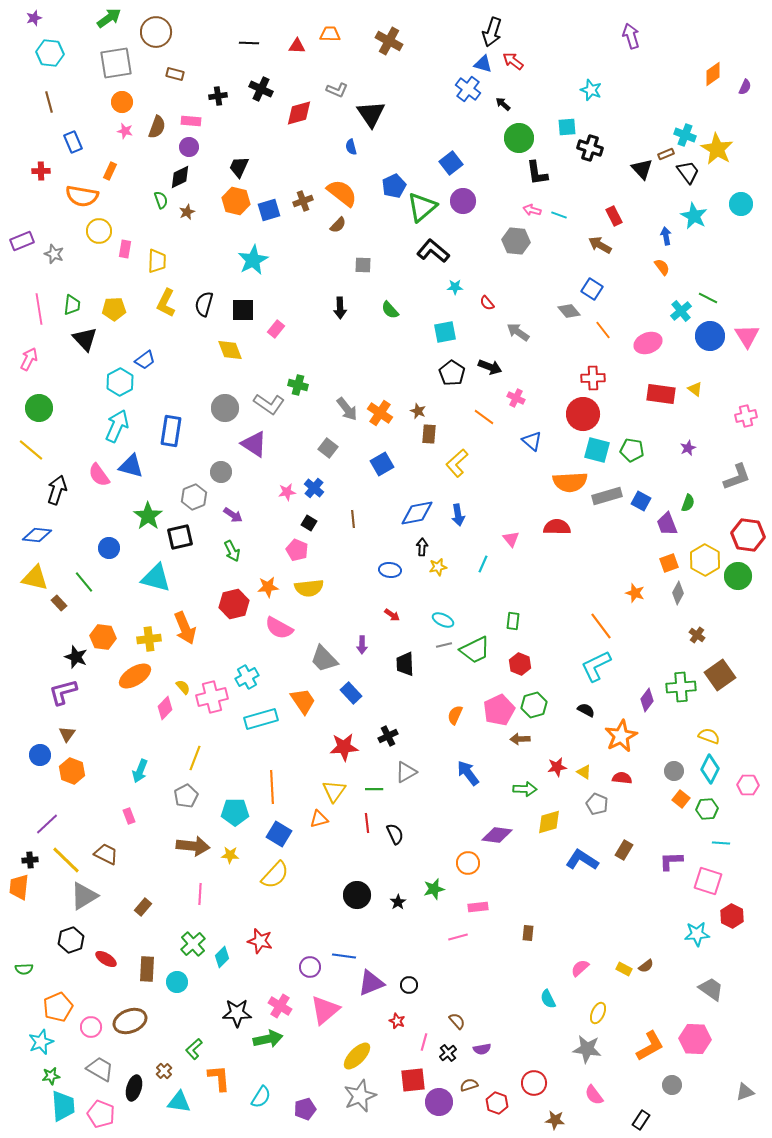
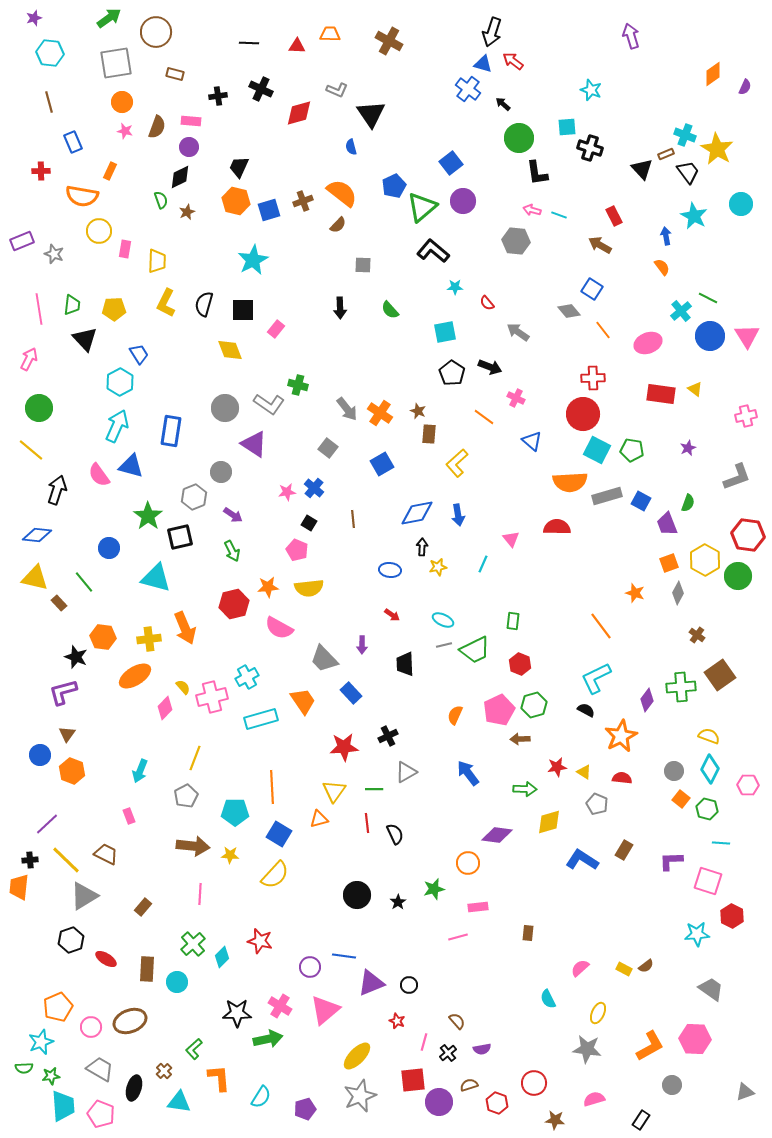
blue trapezoid at (145, 360): moved 6 px left, 6 px up; rotated 85 degrees counterclockwise
cyan square at (597, 450): rotated 12 degrees clockwise
cyan L-shape at (596, 666): moved 12 px down
green hexagon at (707, 809): rotated 20 degrees clockwise
green semicircle at (24, 969): moved 99 px down
pink semicircle at (594, 1095): moved 4 px down; rotated 110 degrees clockwise
